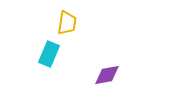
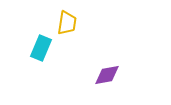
cyan rectangle: moved 8 px left, 6 px up
